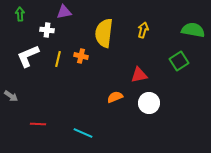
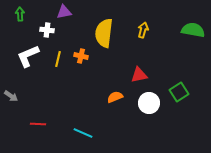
green square: moved 31 px down
